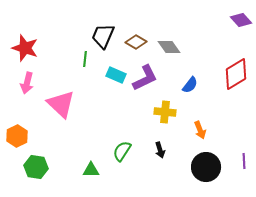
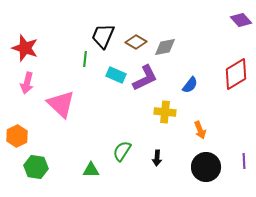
gray diamond: moved 4 px left; rotated 65 degrees counterclockwise
black arrow: moved 3 px left, 8 px down; rotated 21 degrees clockwise
